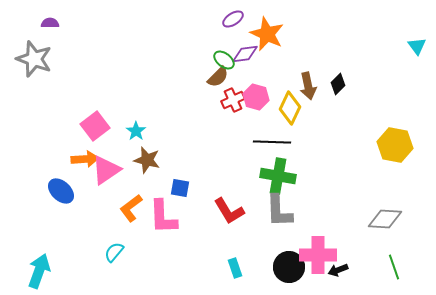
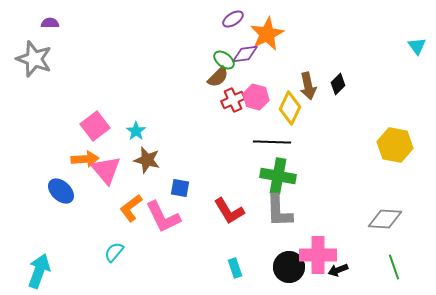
orange star: rotated 20 degrees clockwise
pink triangle: rotated 36 degrees counterclockwise
pink L-shape: rotated 24 degrees counterclockwise
